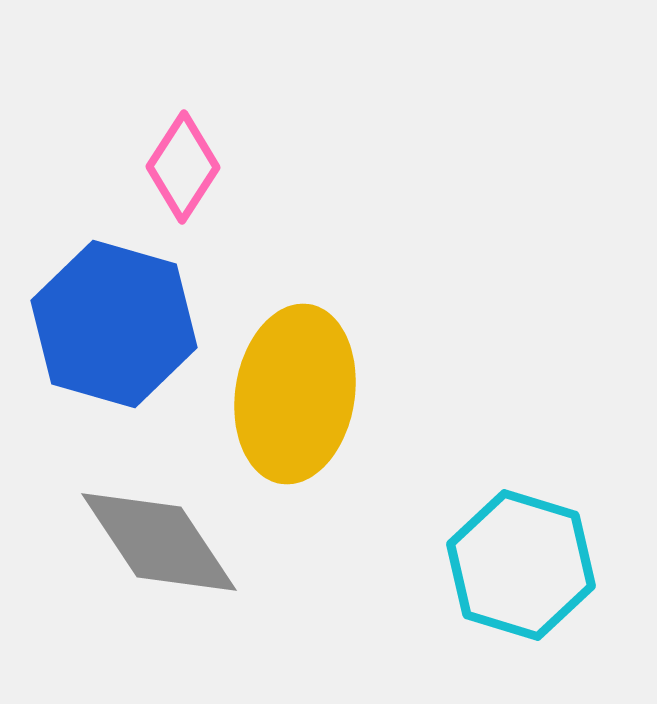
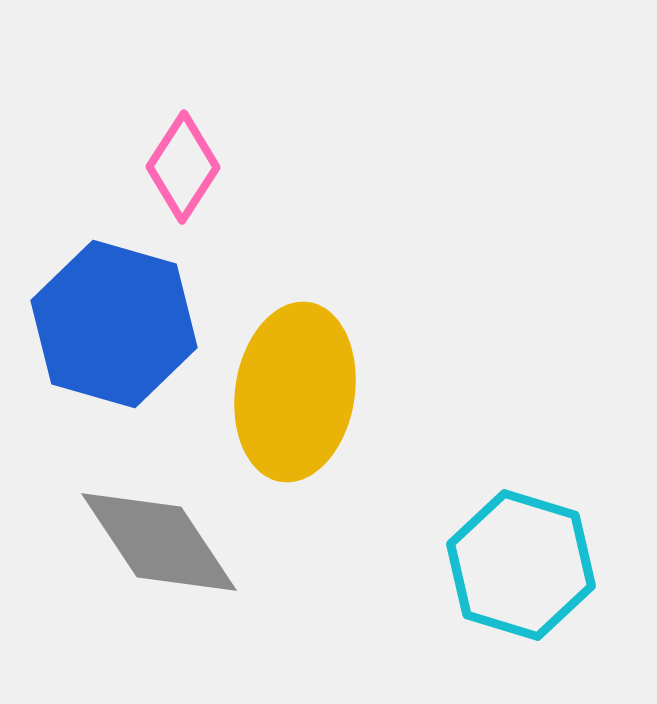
yellow ellipse: moved 2 px up
